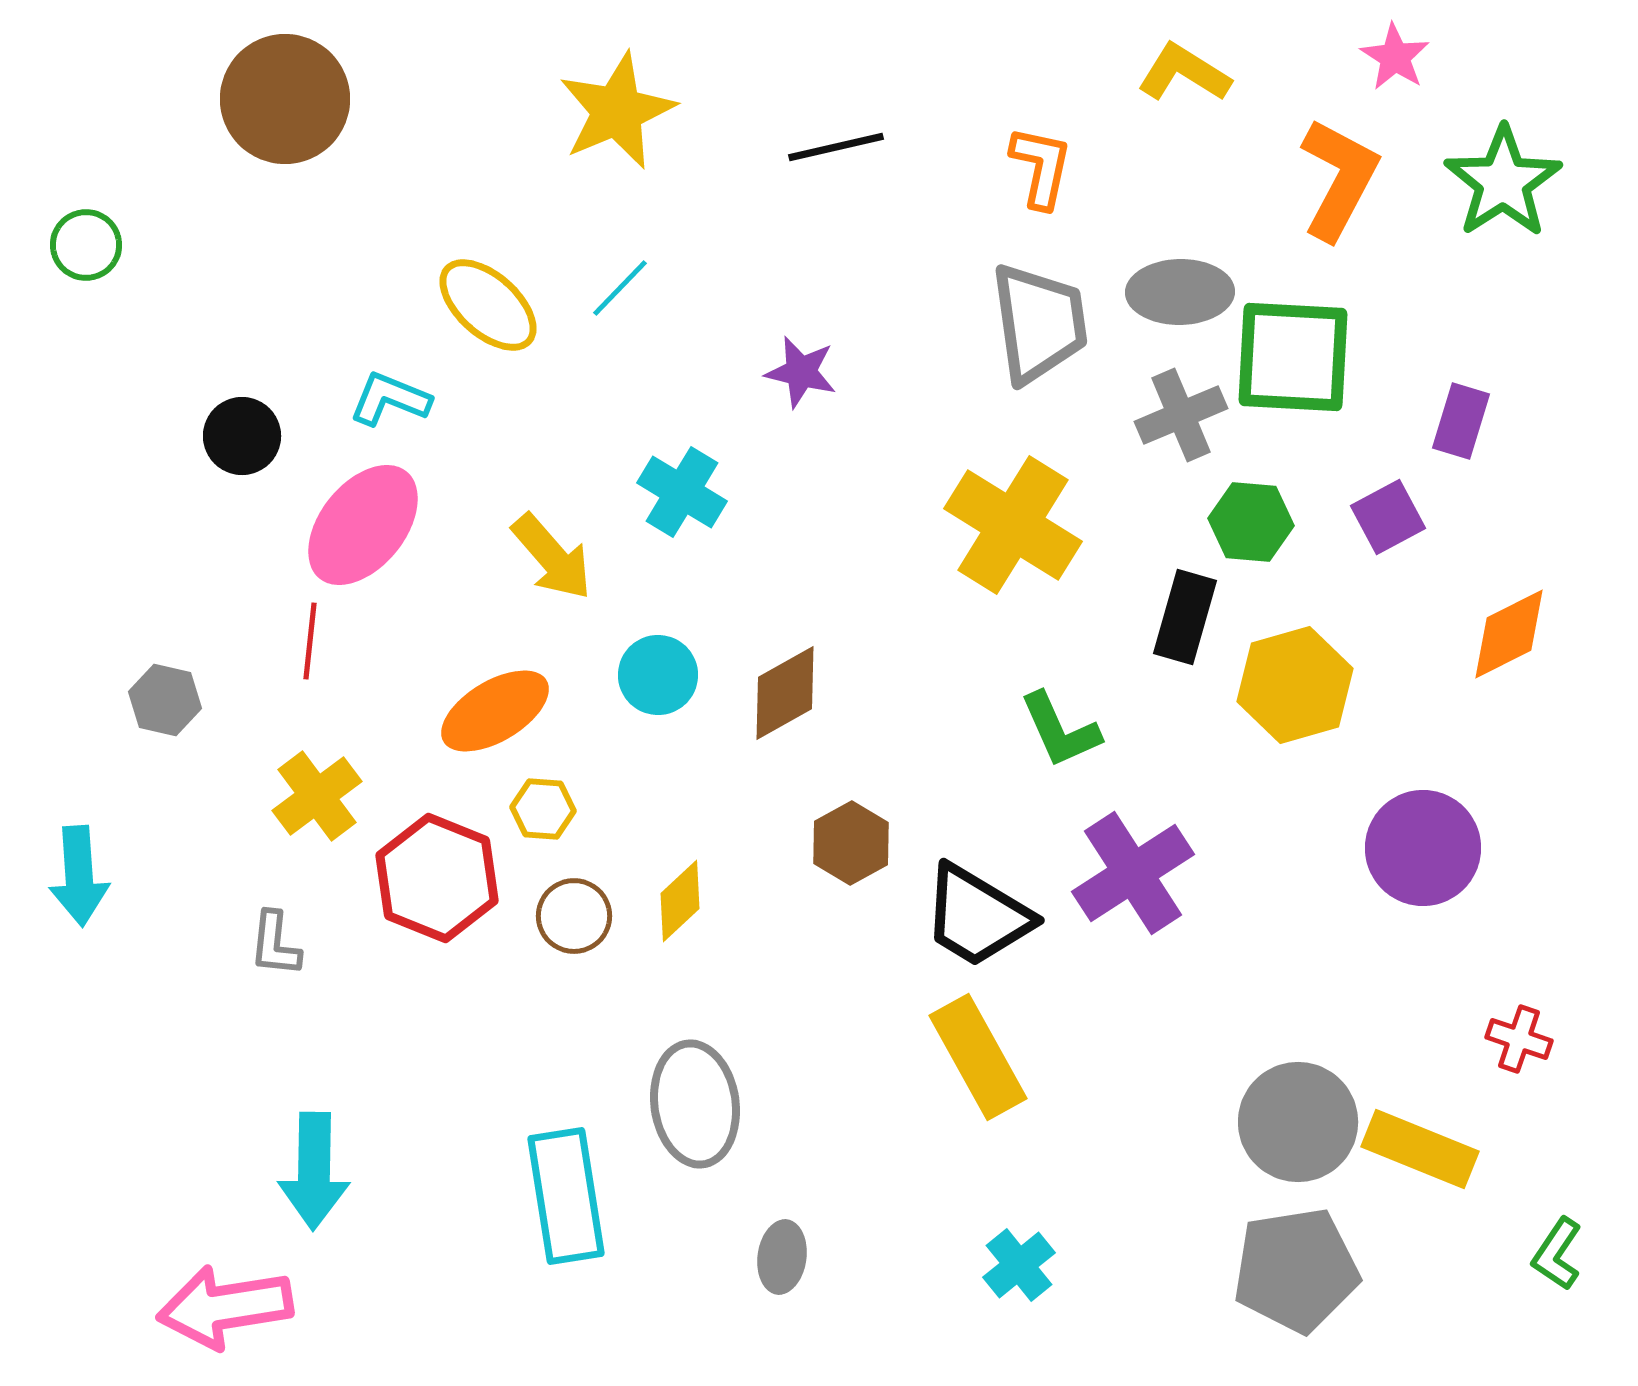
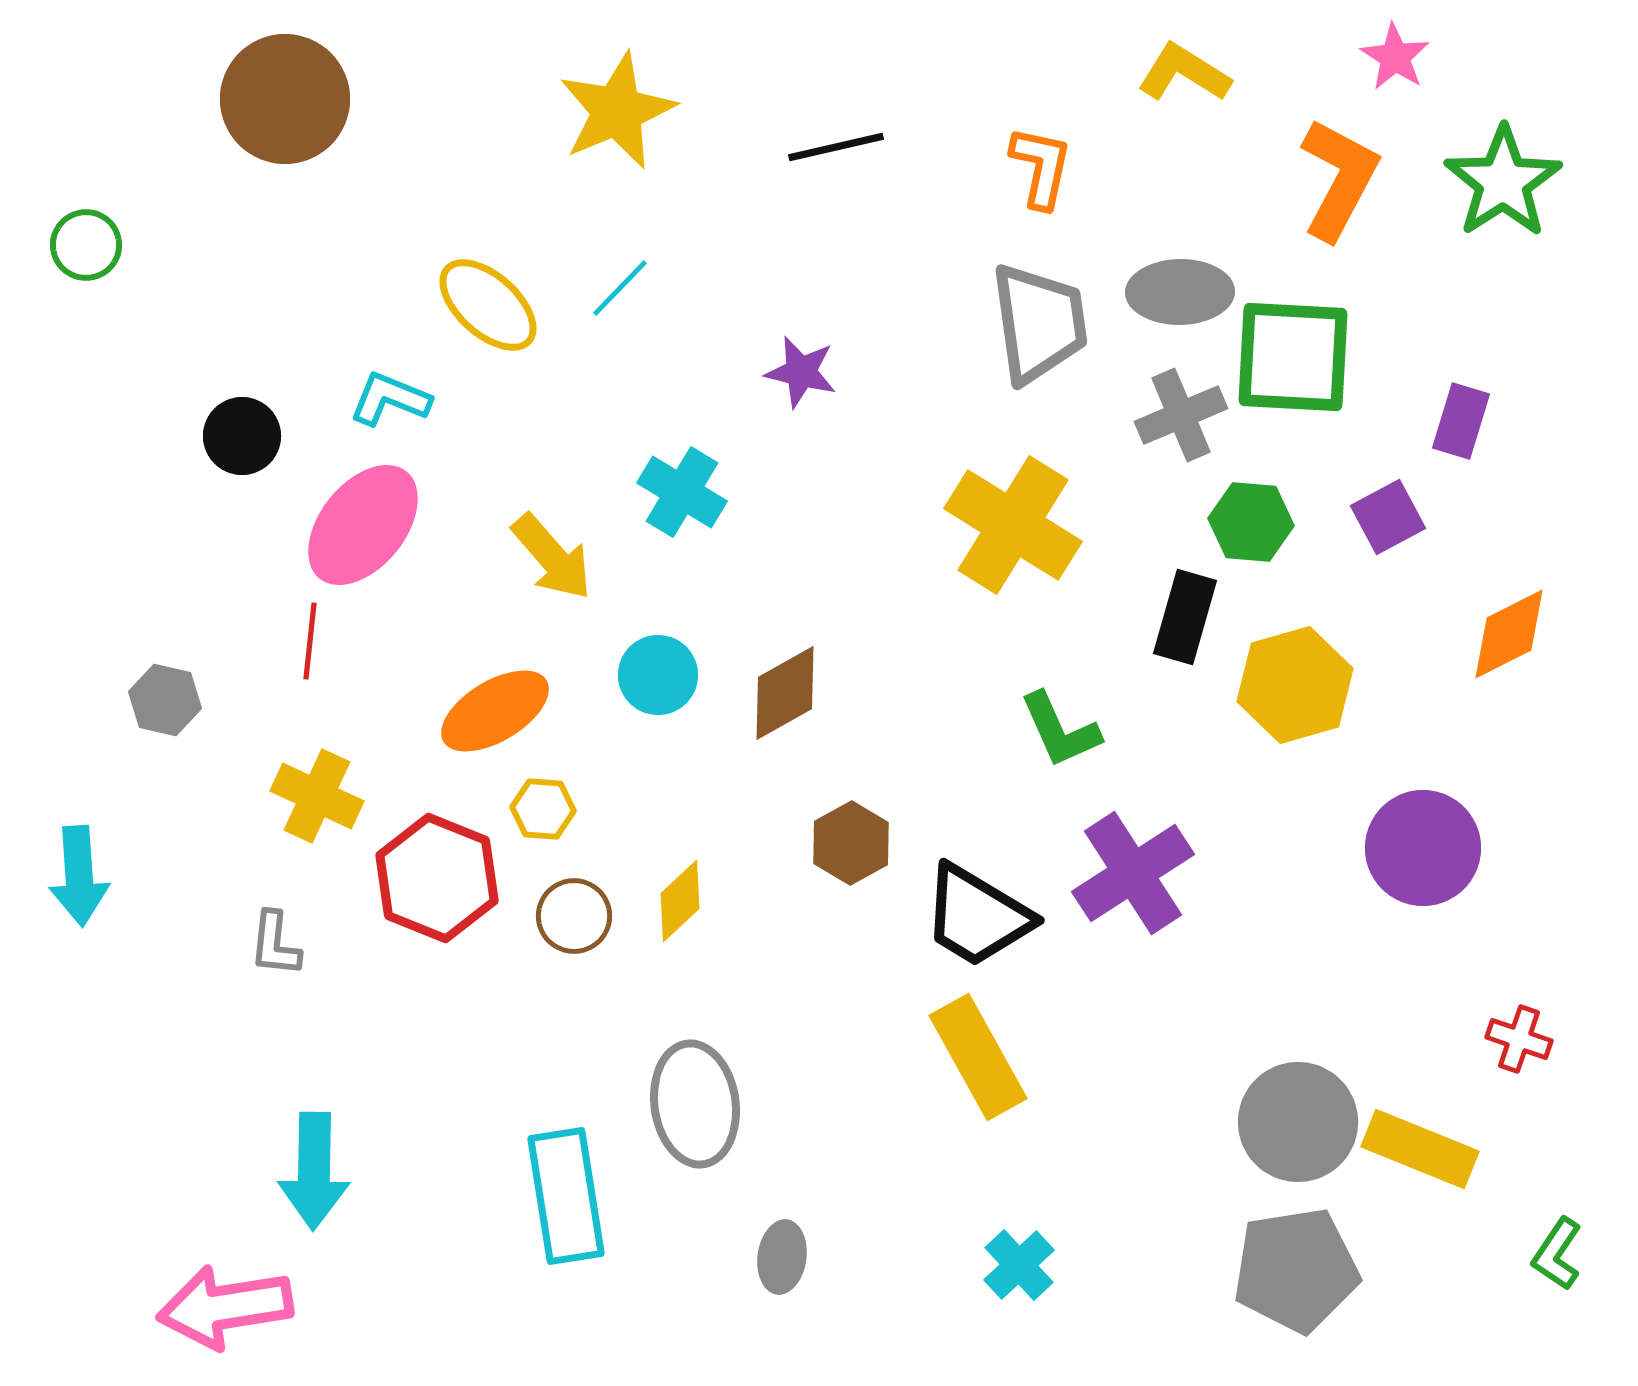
yellow cross at (317, 796): rotated 28 degrees counterclockwise
cyan cross at (1019, 1265): rotated 4 degrees counterclockwise
